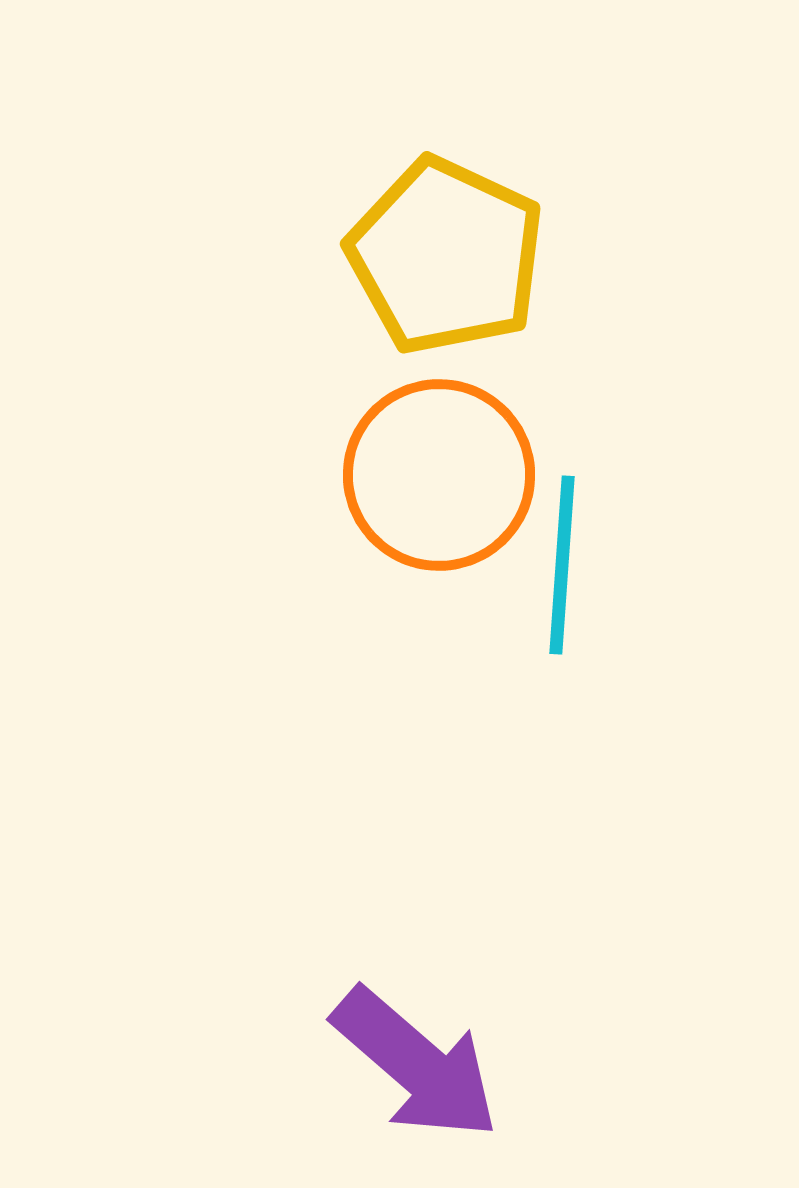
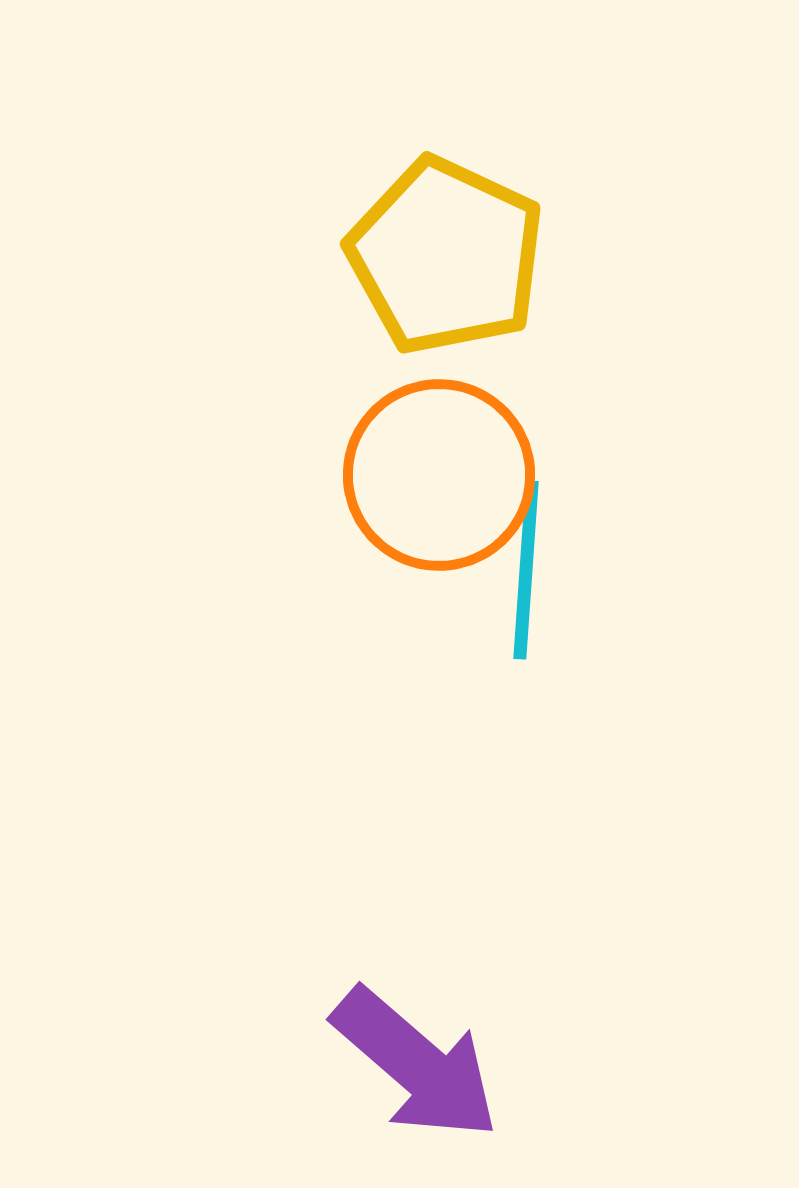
cyan line: moved 36 px left, 5 px down
